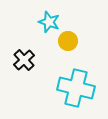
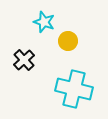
cyan star: moved 5 px left
cyan cross: moved 2 px left, 1 px down
